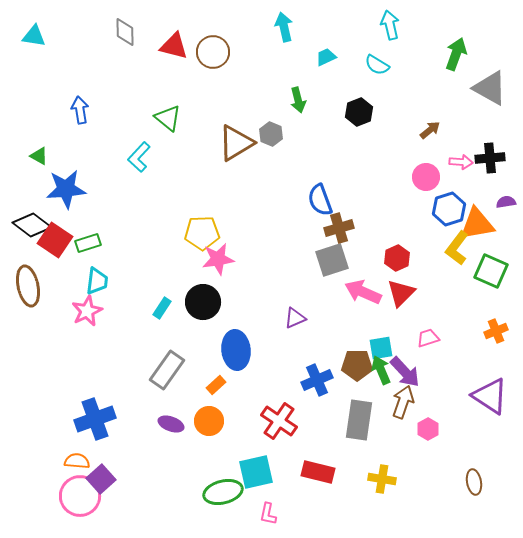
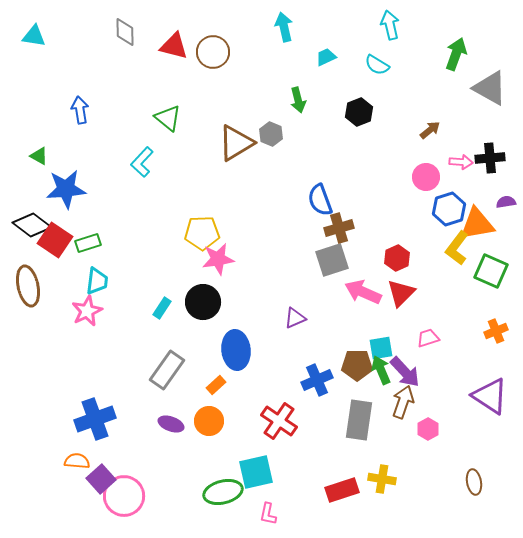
cyan L-shape at (139, 157): moved 3 px right, 5 px down
red rectangle at (318, 472): moved 24 px right, 18 px down; rotated 32 degrees counterclockwise
pink circle at (80, 496): moved 44 px right
